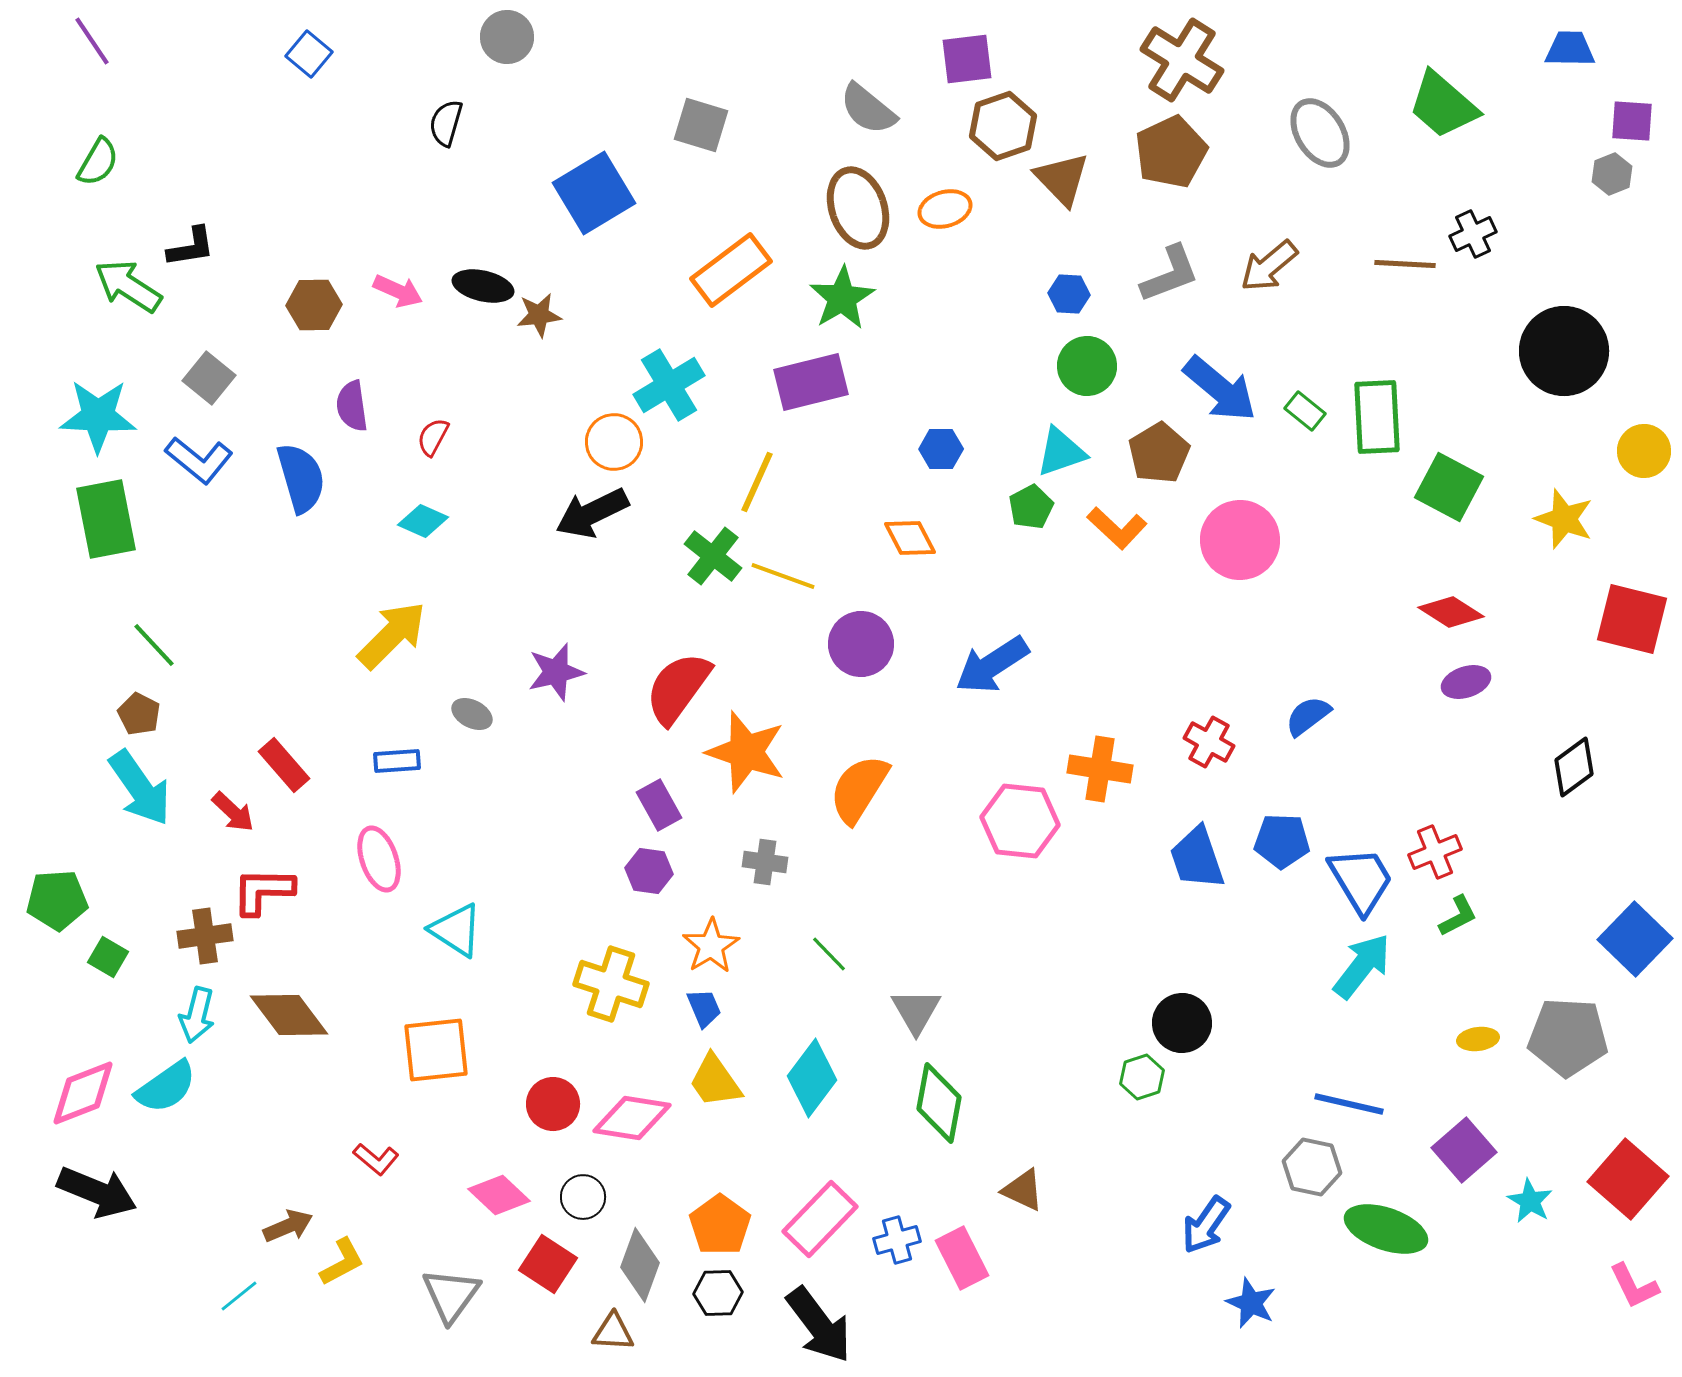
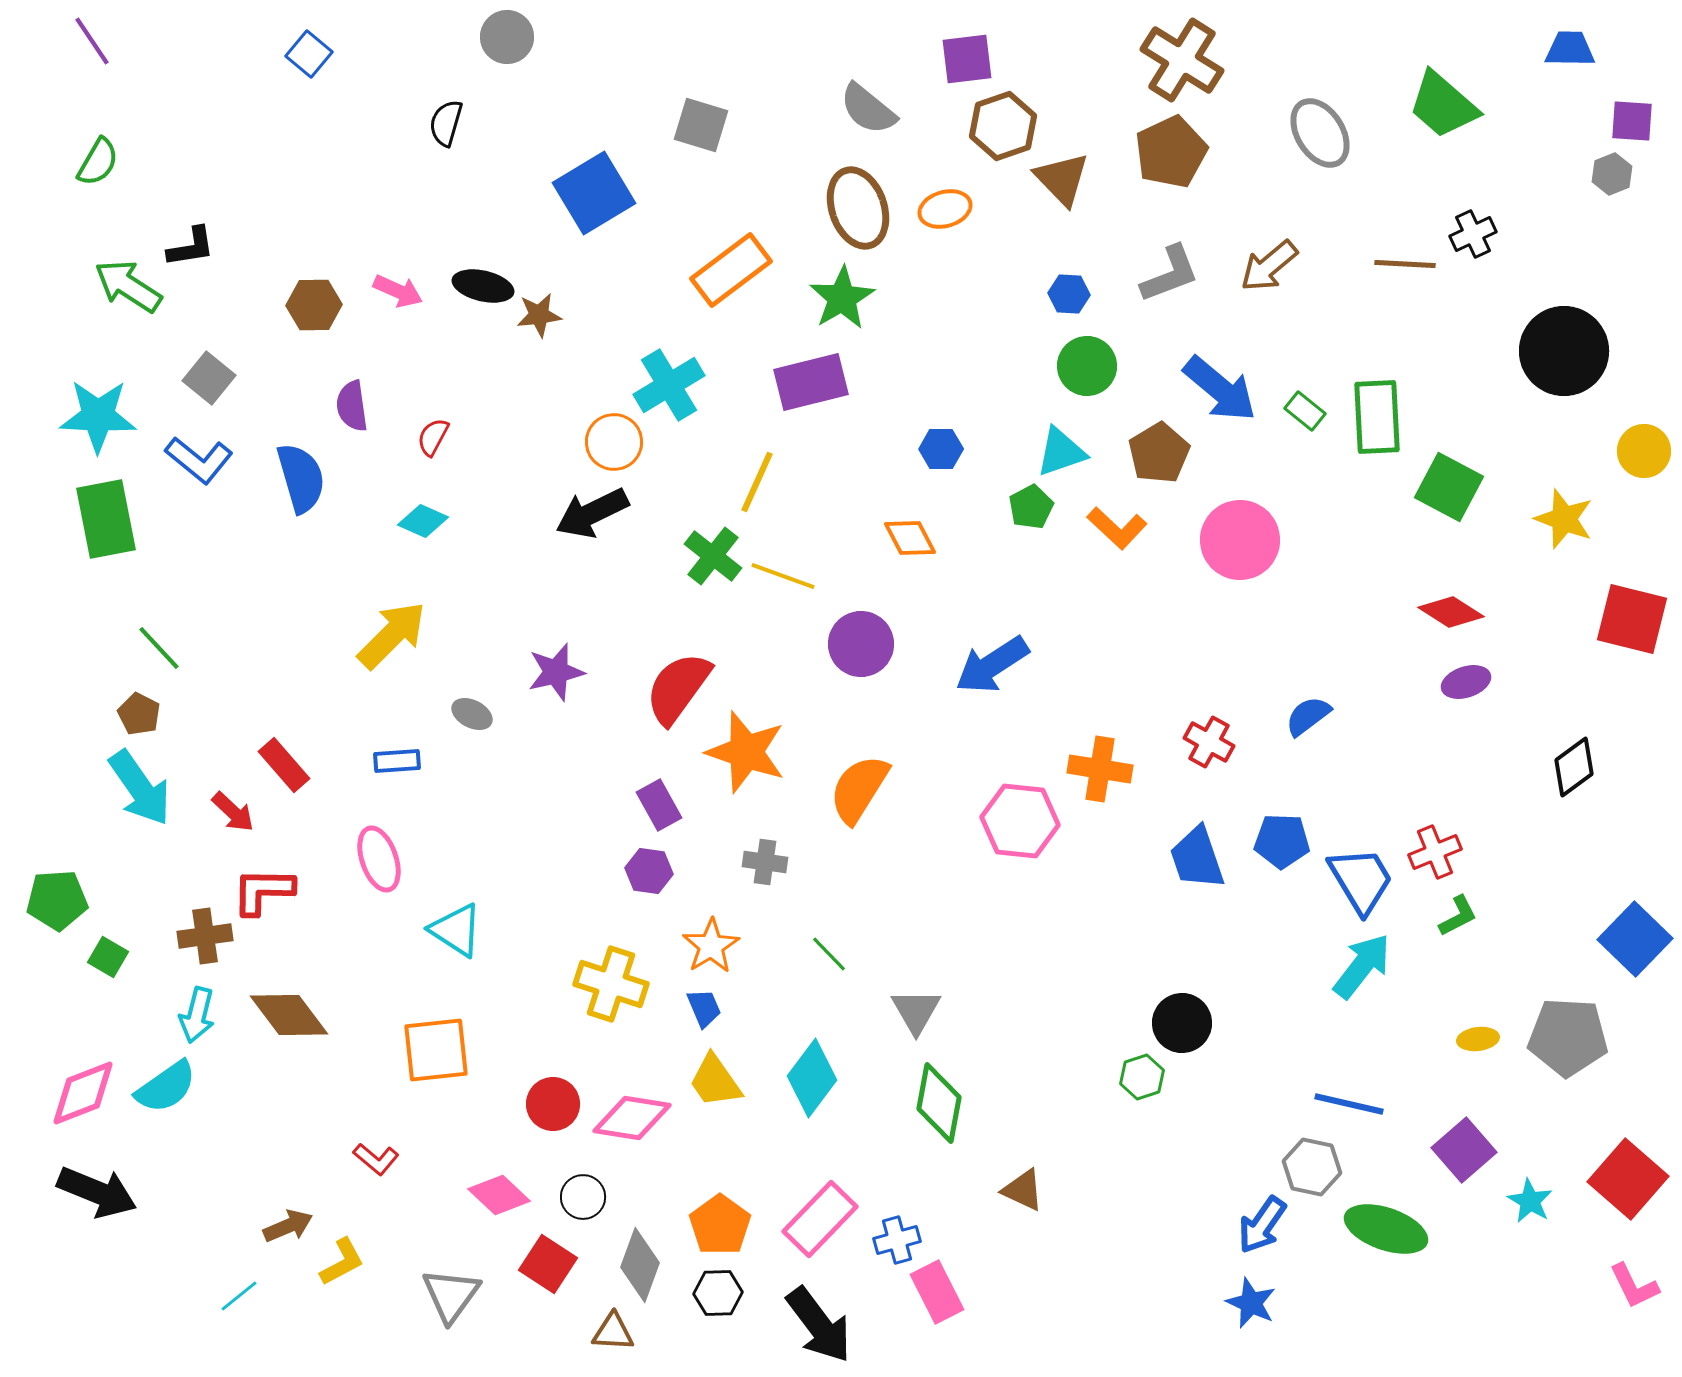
green line at (154, 645): moved 5 px right, 3 px down
blue arrow at (1206, 1225): moved 56 px right
pink rectangle at (962, 1258): moved 25 px left, 34 px down
